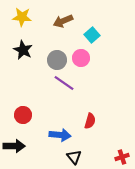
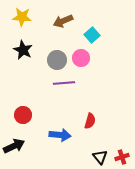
purple line: rotated 40 degrees counterclockwise
black arrow: rotated 25 degrees counterclockwise
black triangle: moved 26 px right
